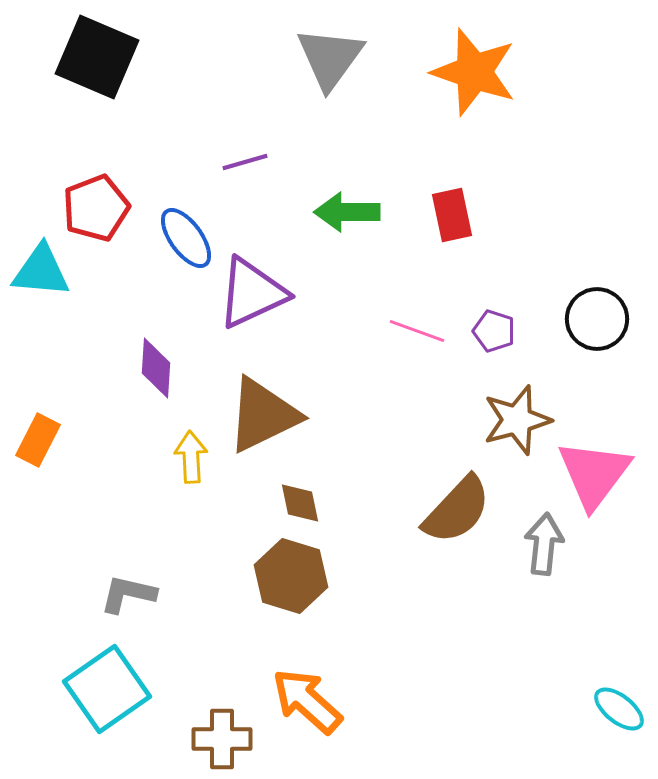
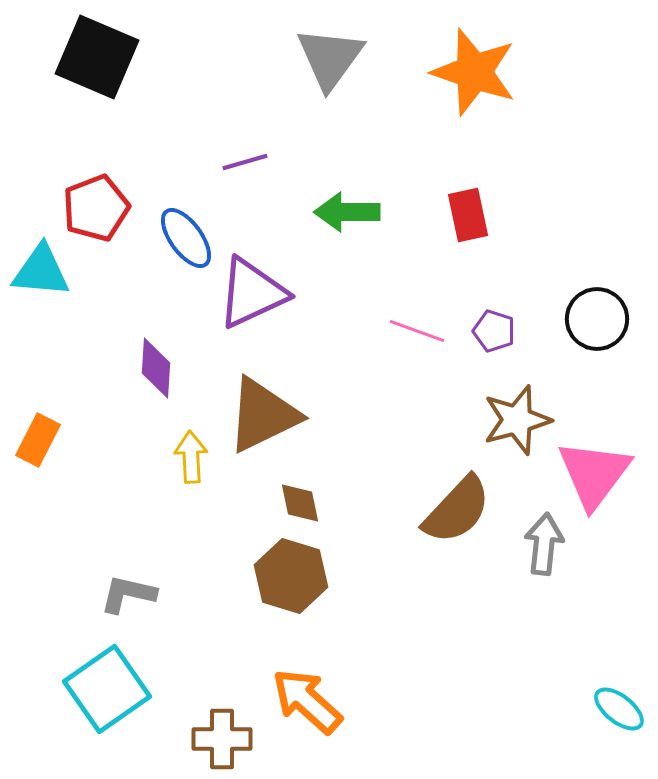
red rectangle: moved 16 px right
